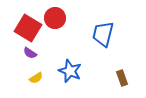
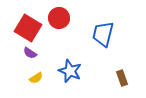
red circle: moved 4 px right
